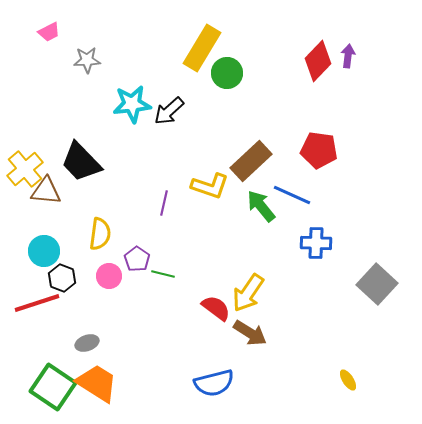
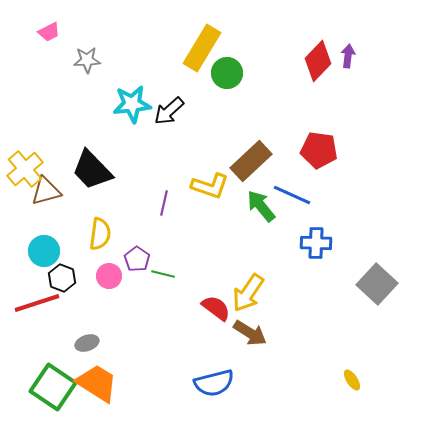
black trapezoid: moved 11 px right, 8 px down
brown triangle: rotated 20 degrees counterclockwise
yellow ellipse: moved 4 px right
